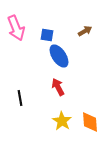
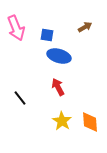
brown arrow: moved 4 px up
blue ellipse: rotated 40 degrees counterclockwise
black line: rotated 28 degrees counterclockwise
